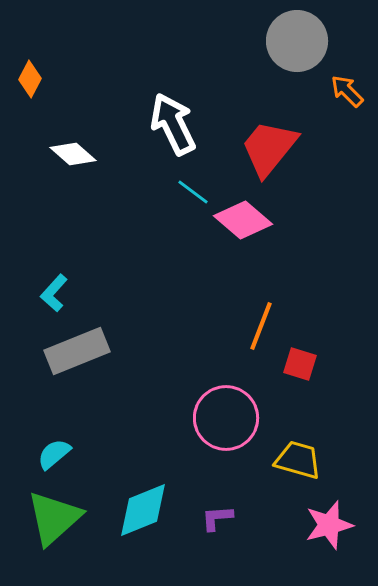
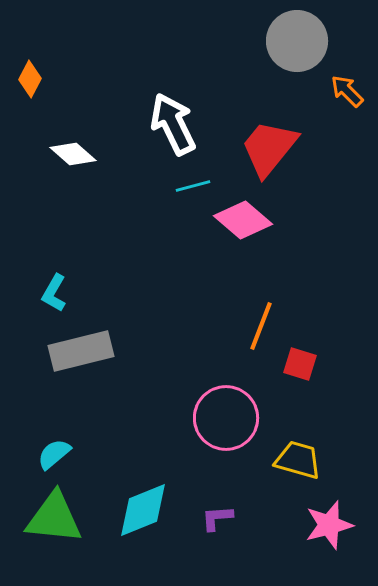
cyan line: moved 6 px up; rotated 52 degrees counterclockwise
cyan L-shape: rotated 12 degrees counterclockwise
gray rectangle: moved 4 px right; rotated 8 degrees clockwise
green triangle: rotated 48 degrees clockwise
